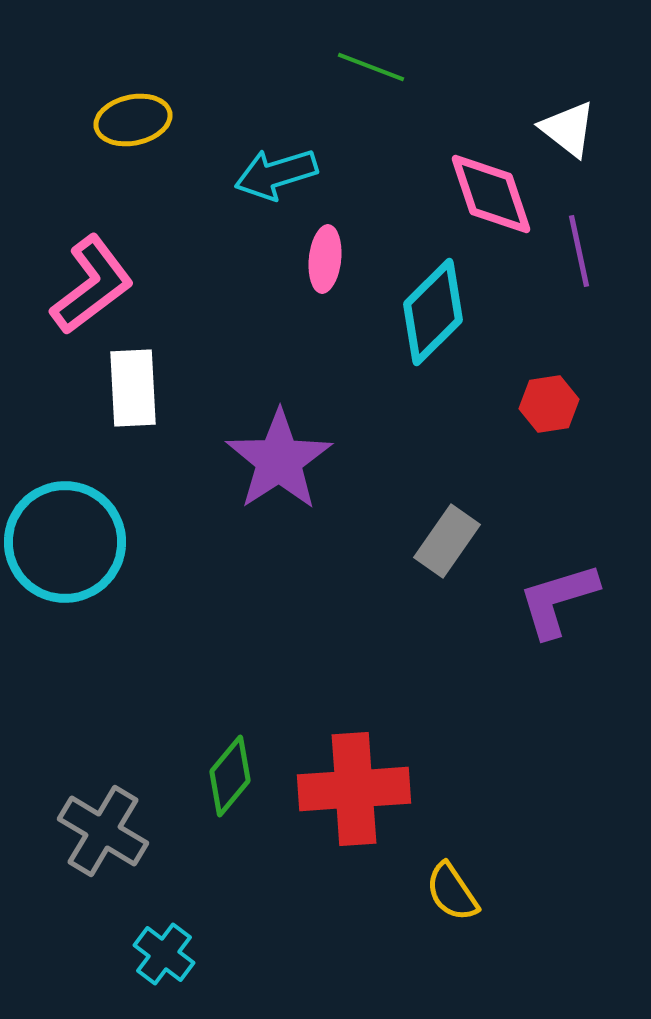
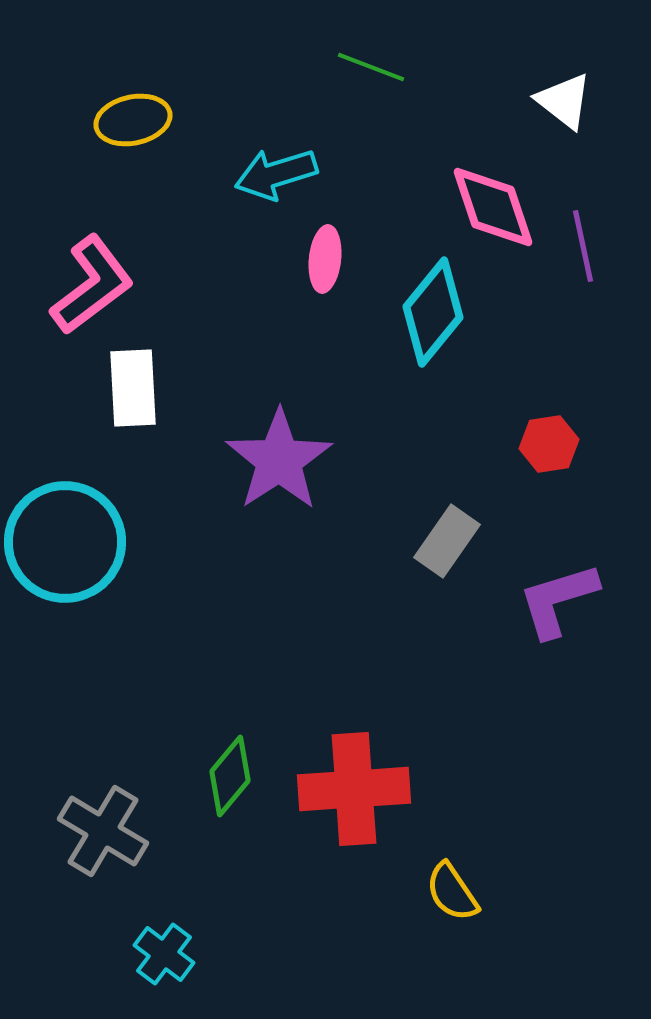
white triangle: moved 4 px left, 28 px up
pink diamond: moved 2 px right, 13 px down
purple line: moved 4 px right, 5 px up
cyan diamond: rotated 6 degrees counterclockwise
red hexagon: moved 40 px down
